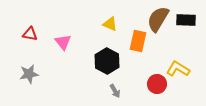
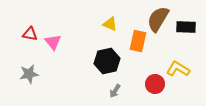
black rectangle: moved 7 px down
pink triangle: moved 10 px left
black hexagon: rotated 20 degrees clockwise
red circle: moved 2 px left
gray arrow: rotated 64 degrees clockwise
